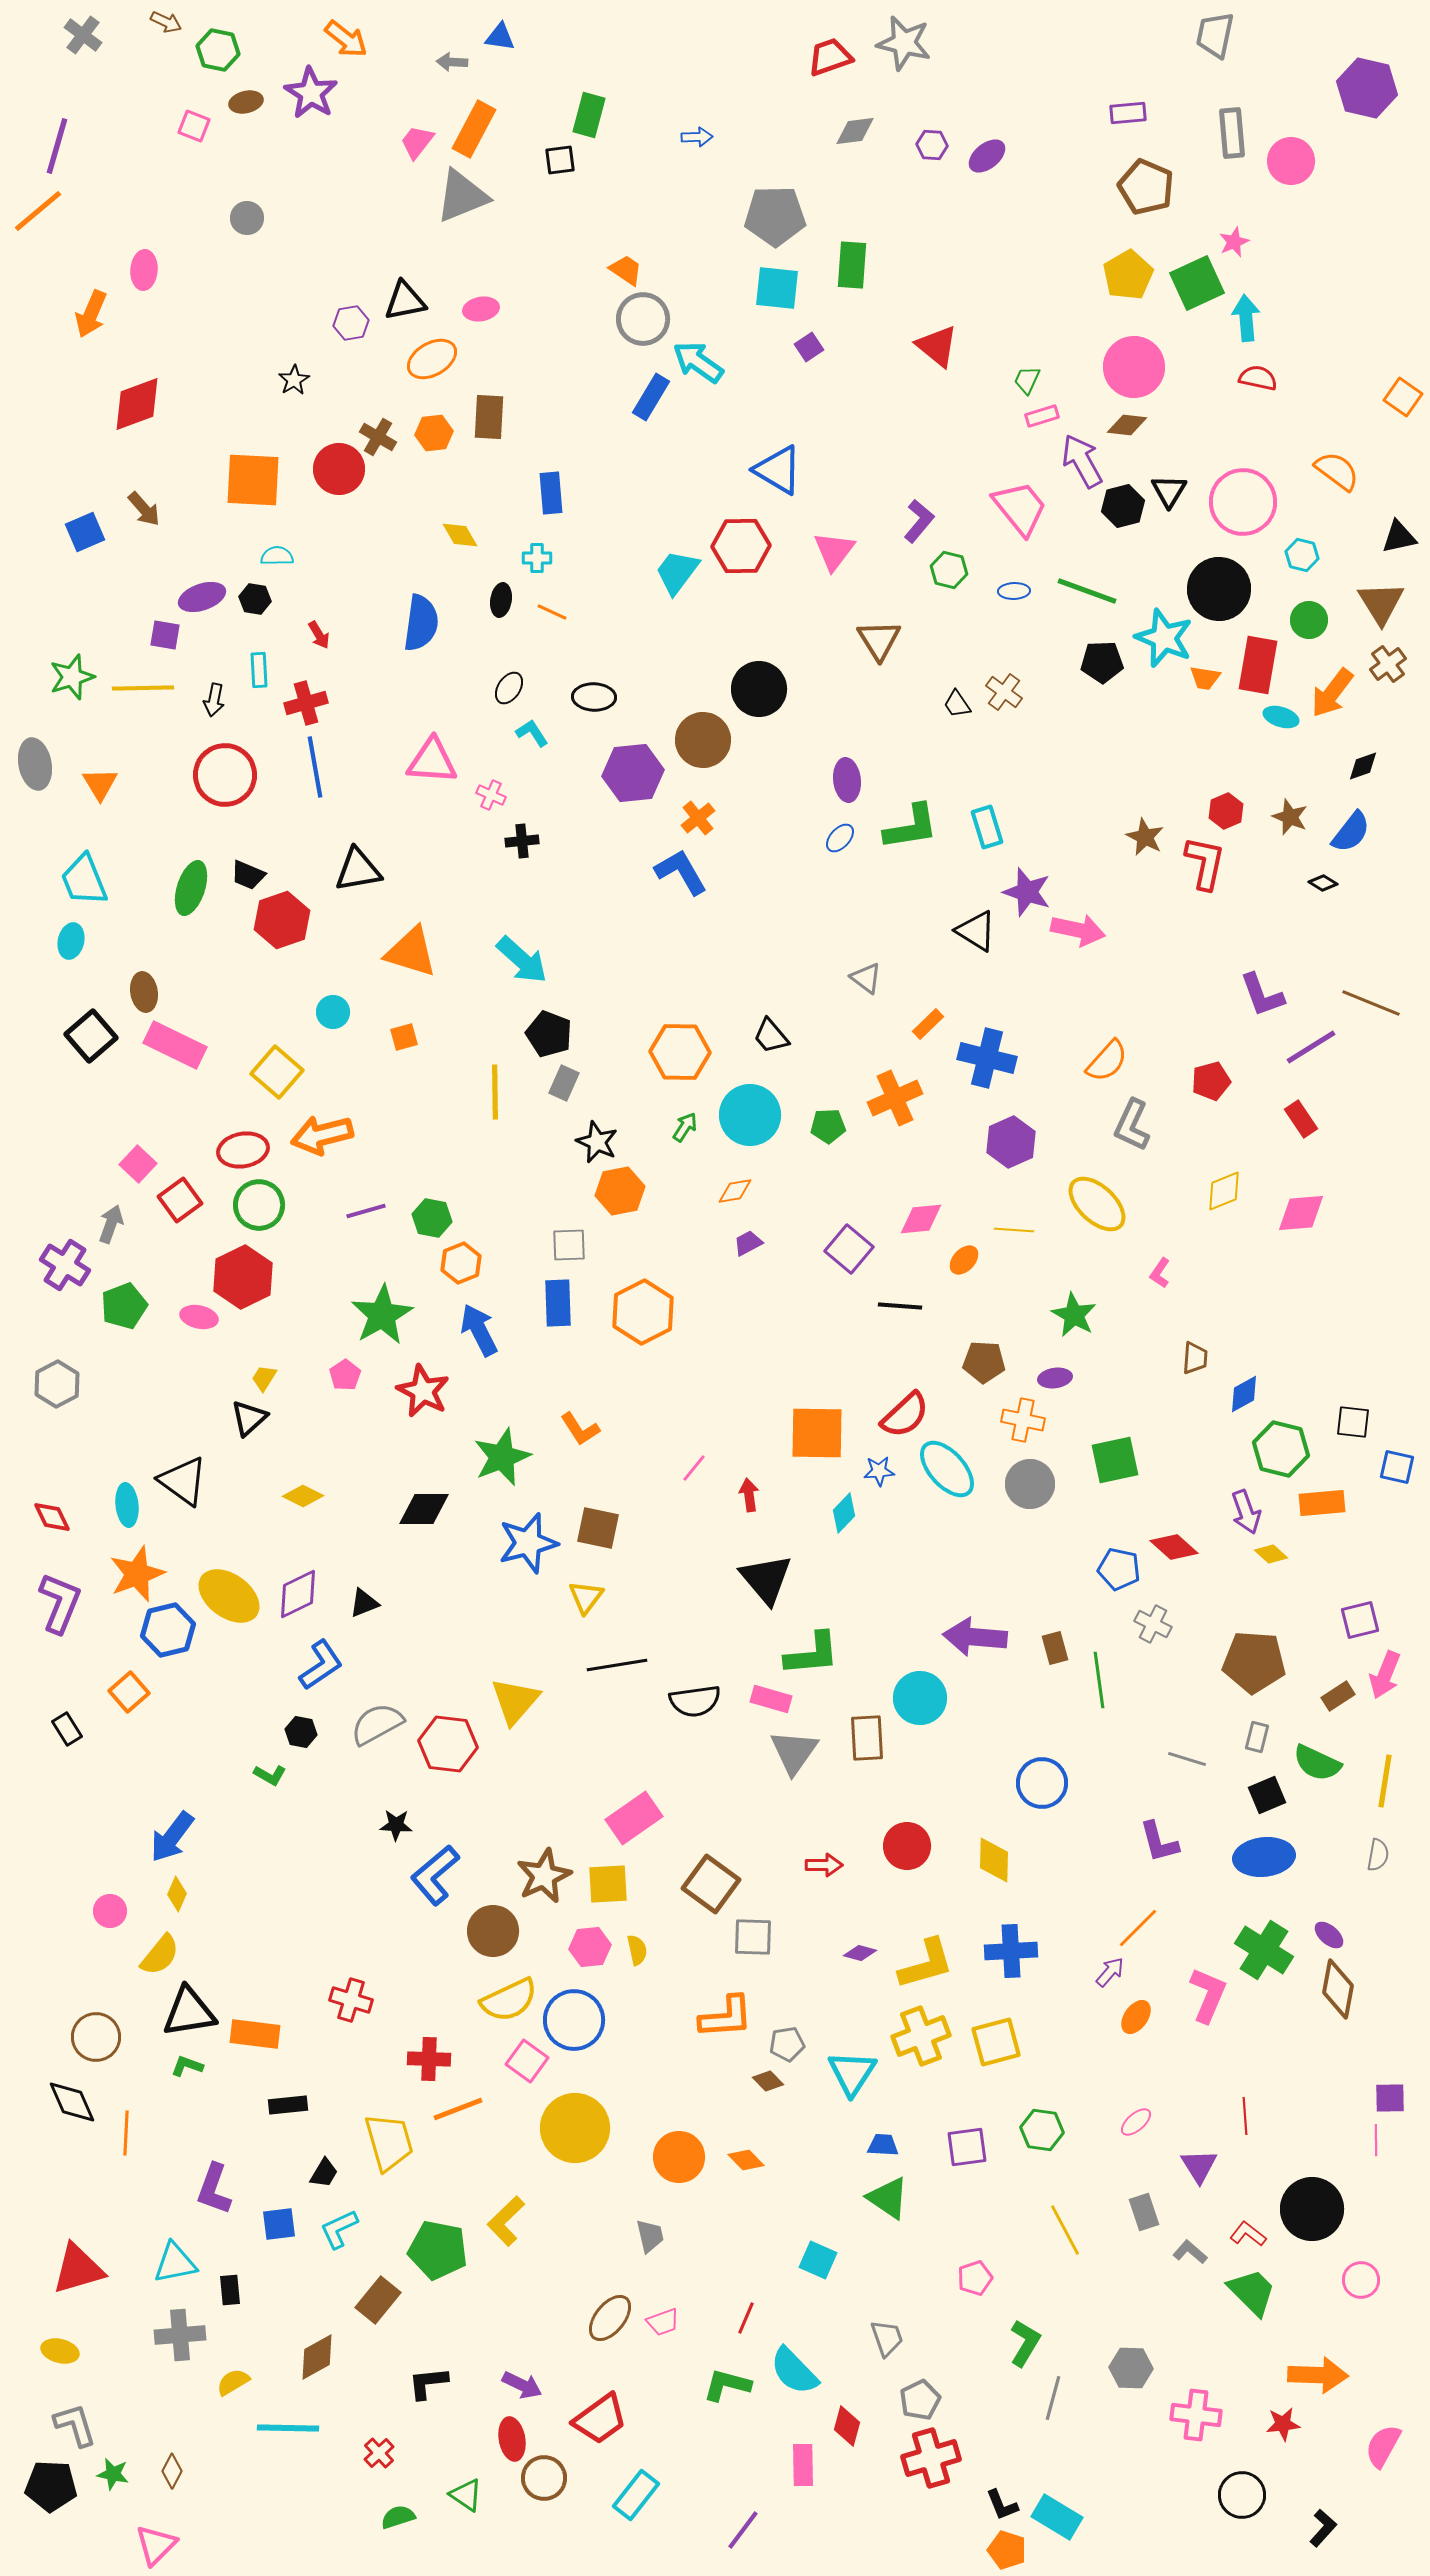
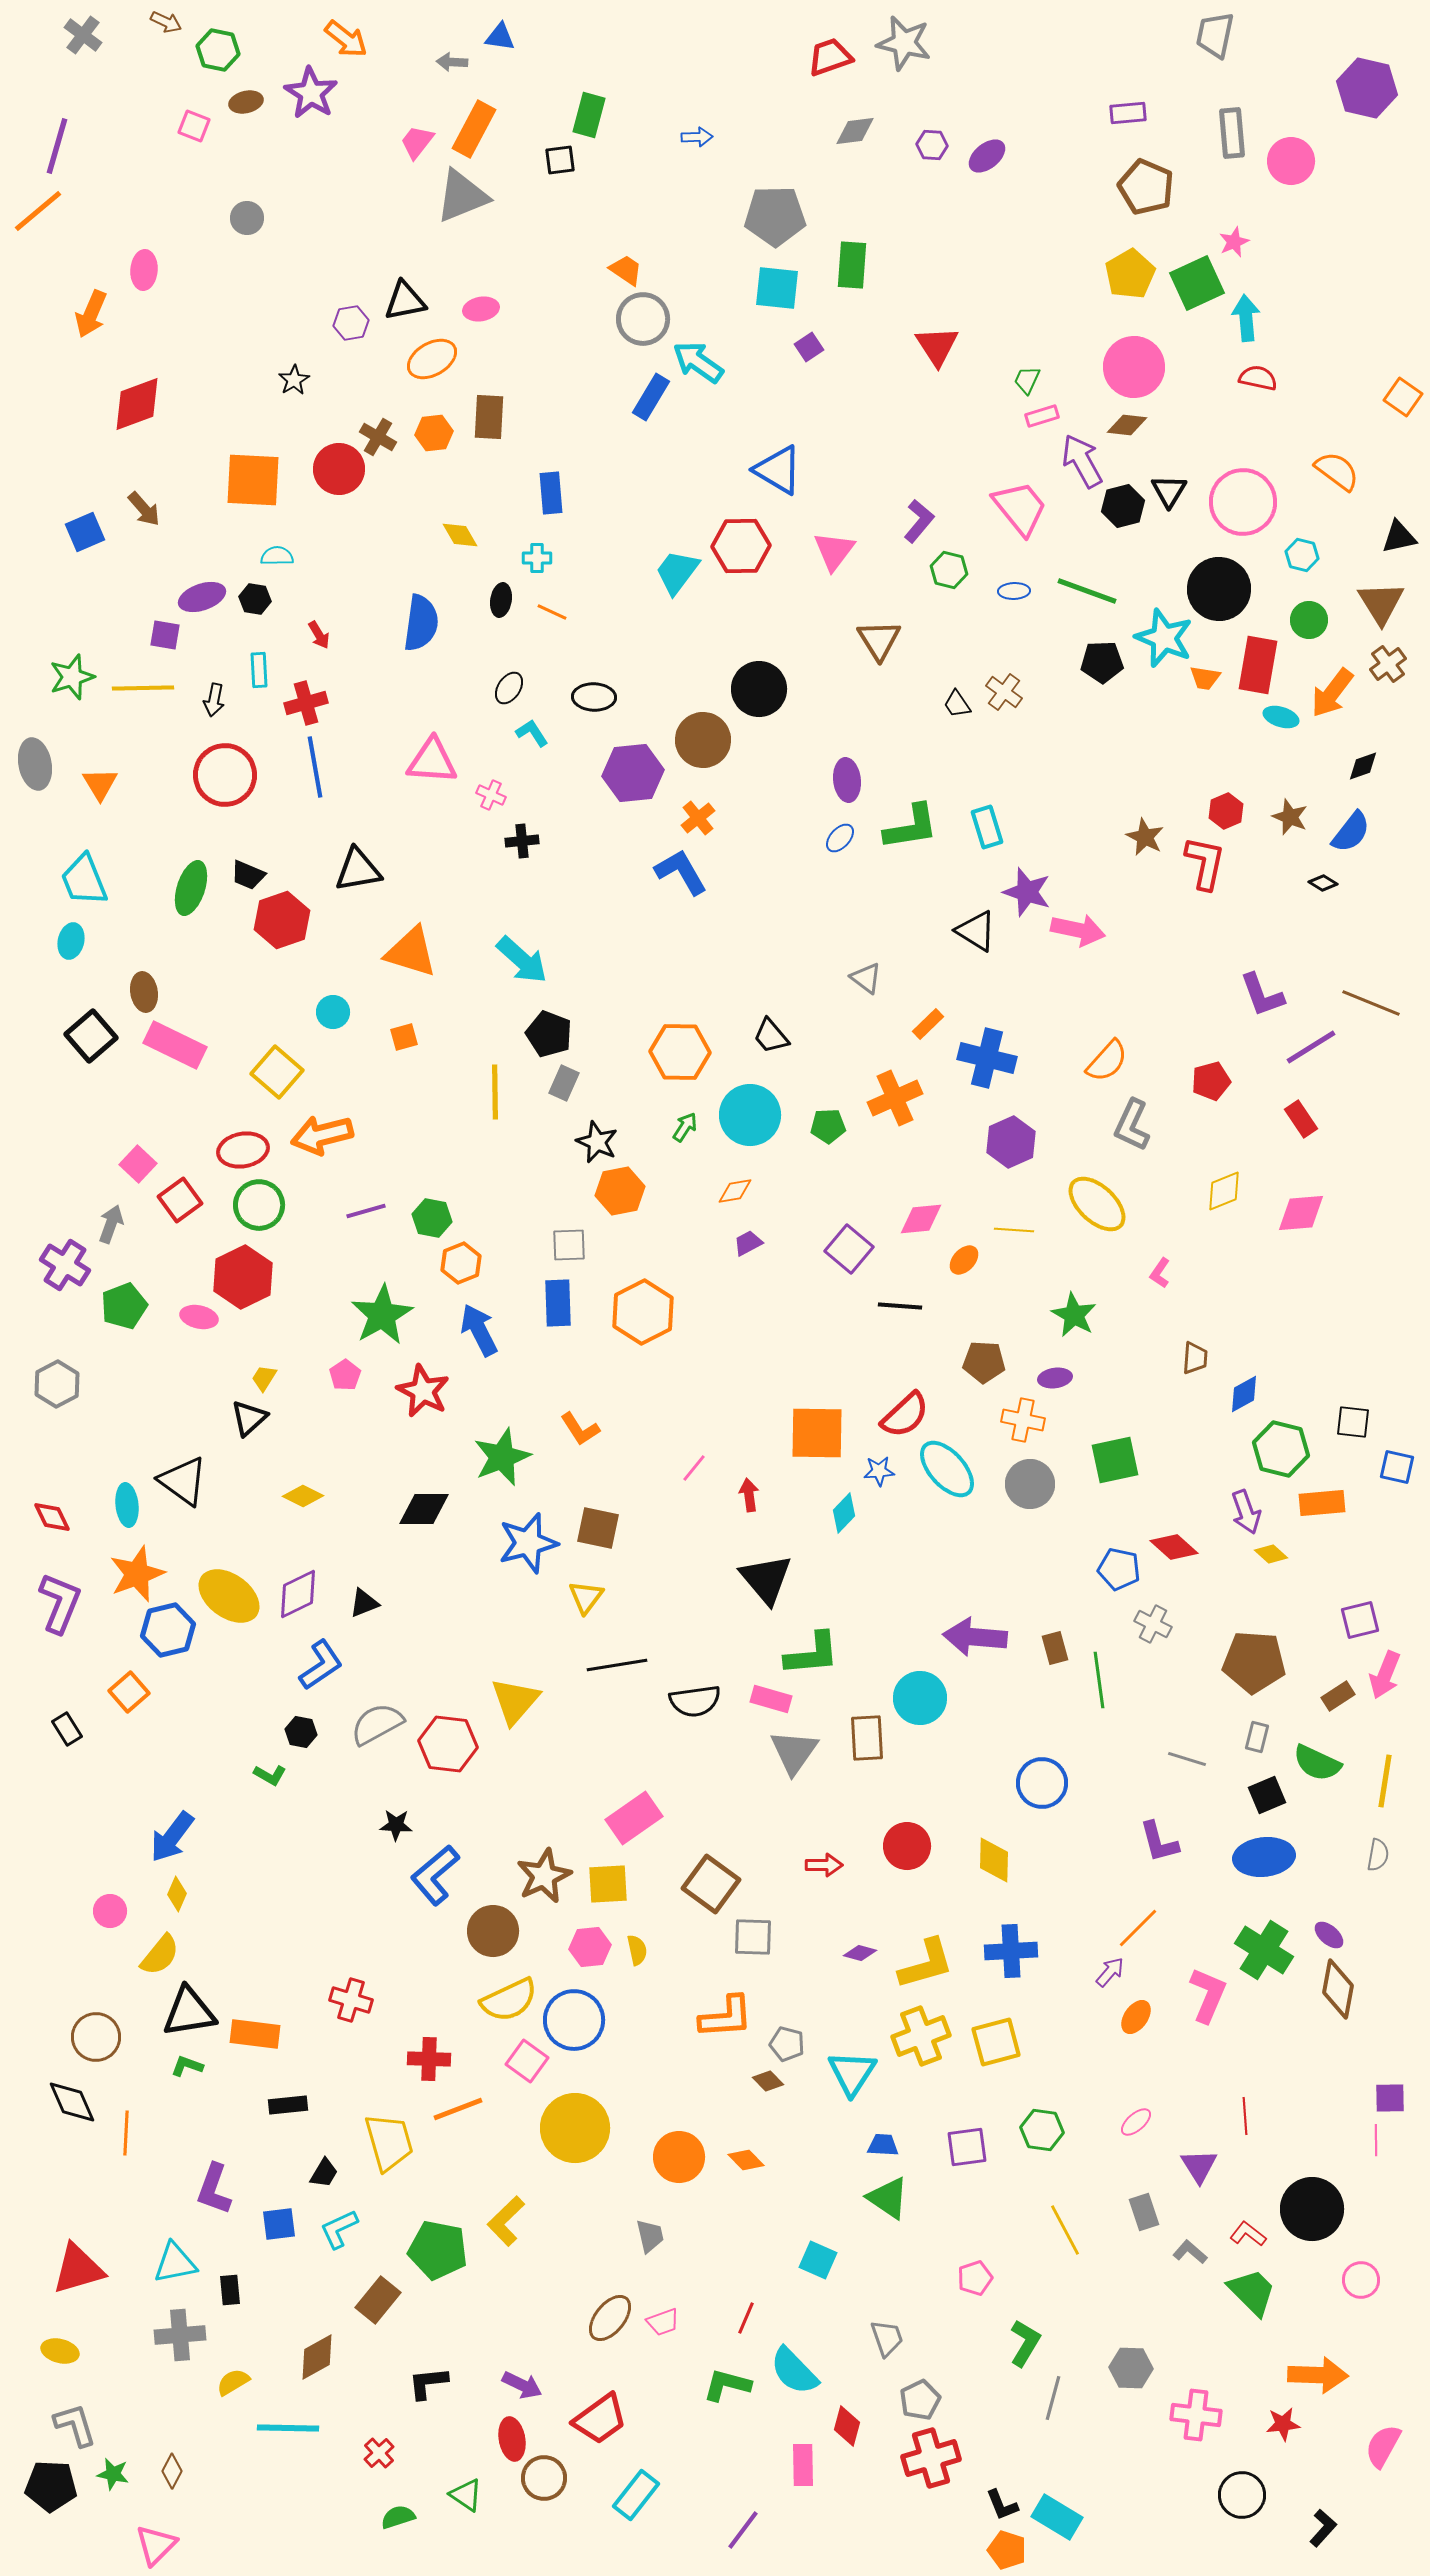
yellow pentagon at (1128, 275): moved 2 px right, 1 px up
red triangle at (937, 346): rotated 18 degrees clockwise
gray pentagon at (787, 2044): rotated 24 degrees clockwise
